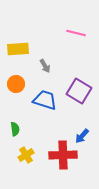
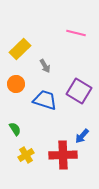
yellow rectangle: moved 2 px right; rotated 40 degrees counterclockwise
green semicircle: rotated 24 degrees counterclockwise
